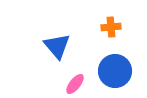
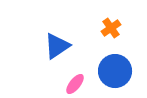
orange cross: moved 1 px down; rotated 30 degrees counterclockwise
blue triangle: rotated 36 degrees clockwise
